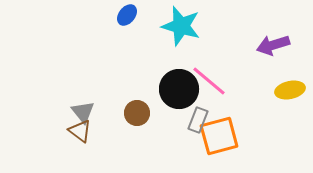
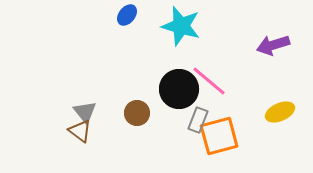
yellow ellipse: moved 10 px left, 22 px down; rotated 12 degrees counterclockwise
gray triangle: moved 2 px right
